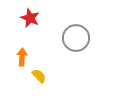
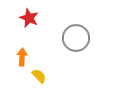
red star: moved 1 px left
